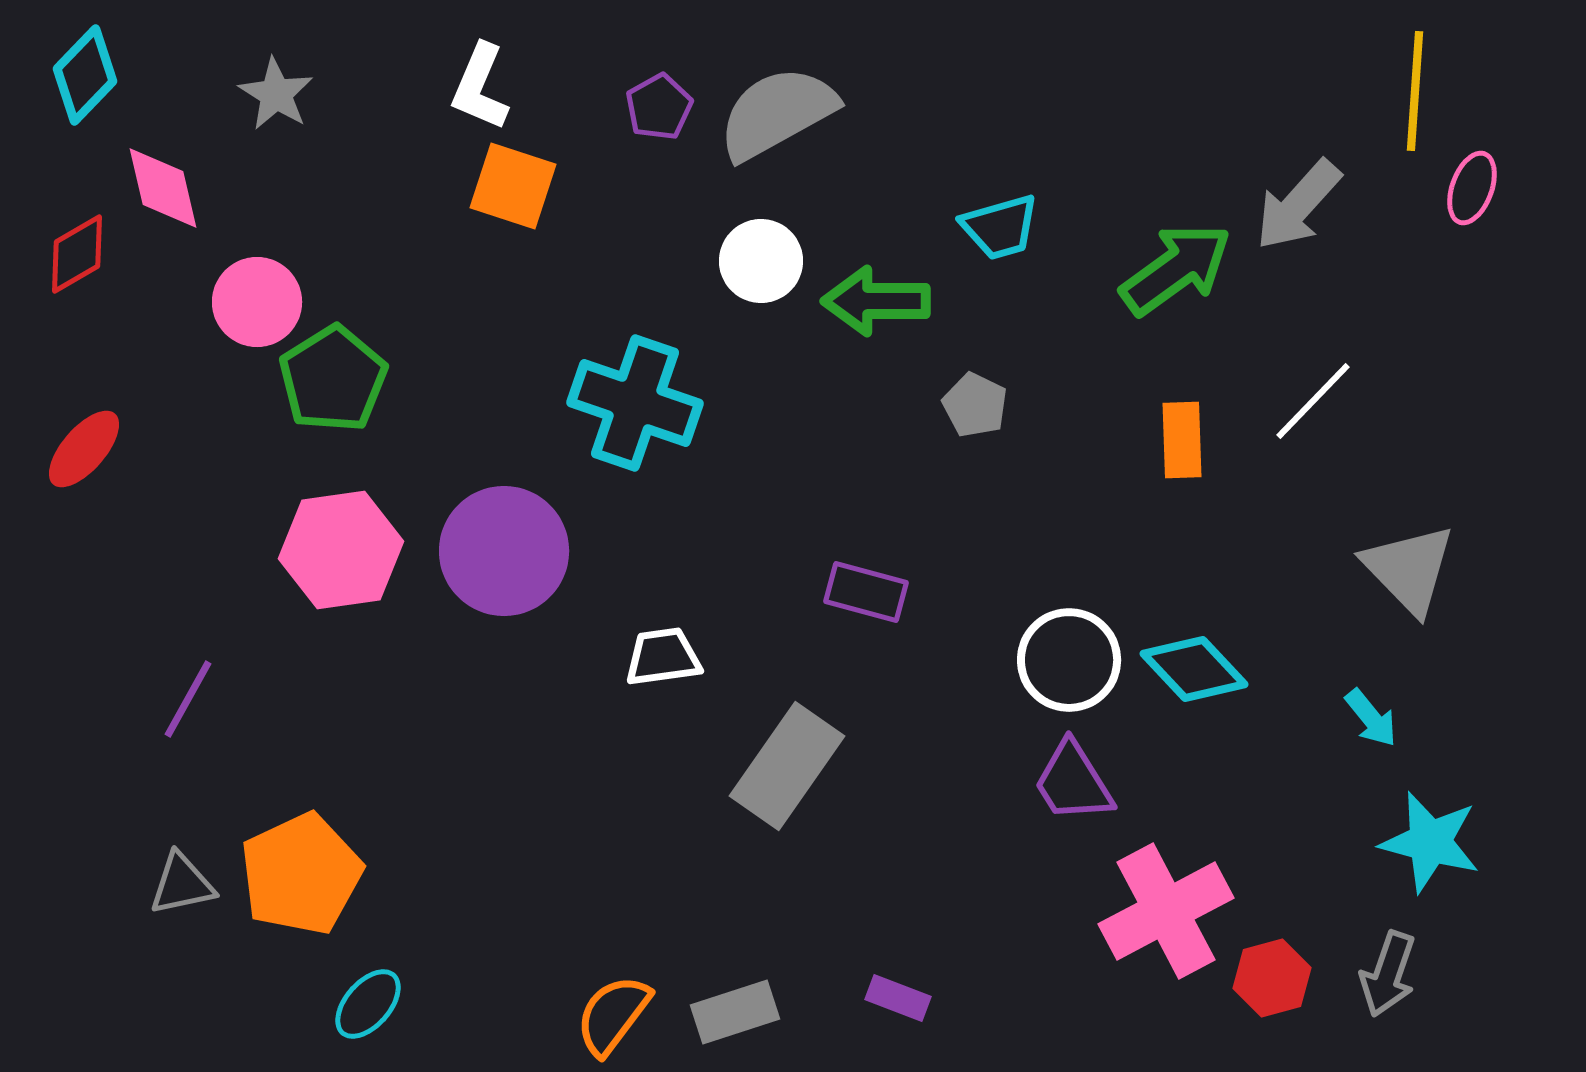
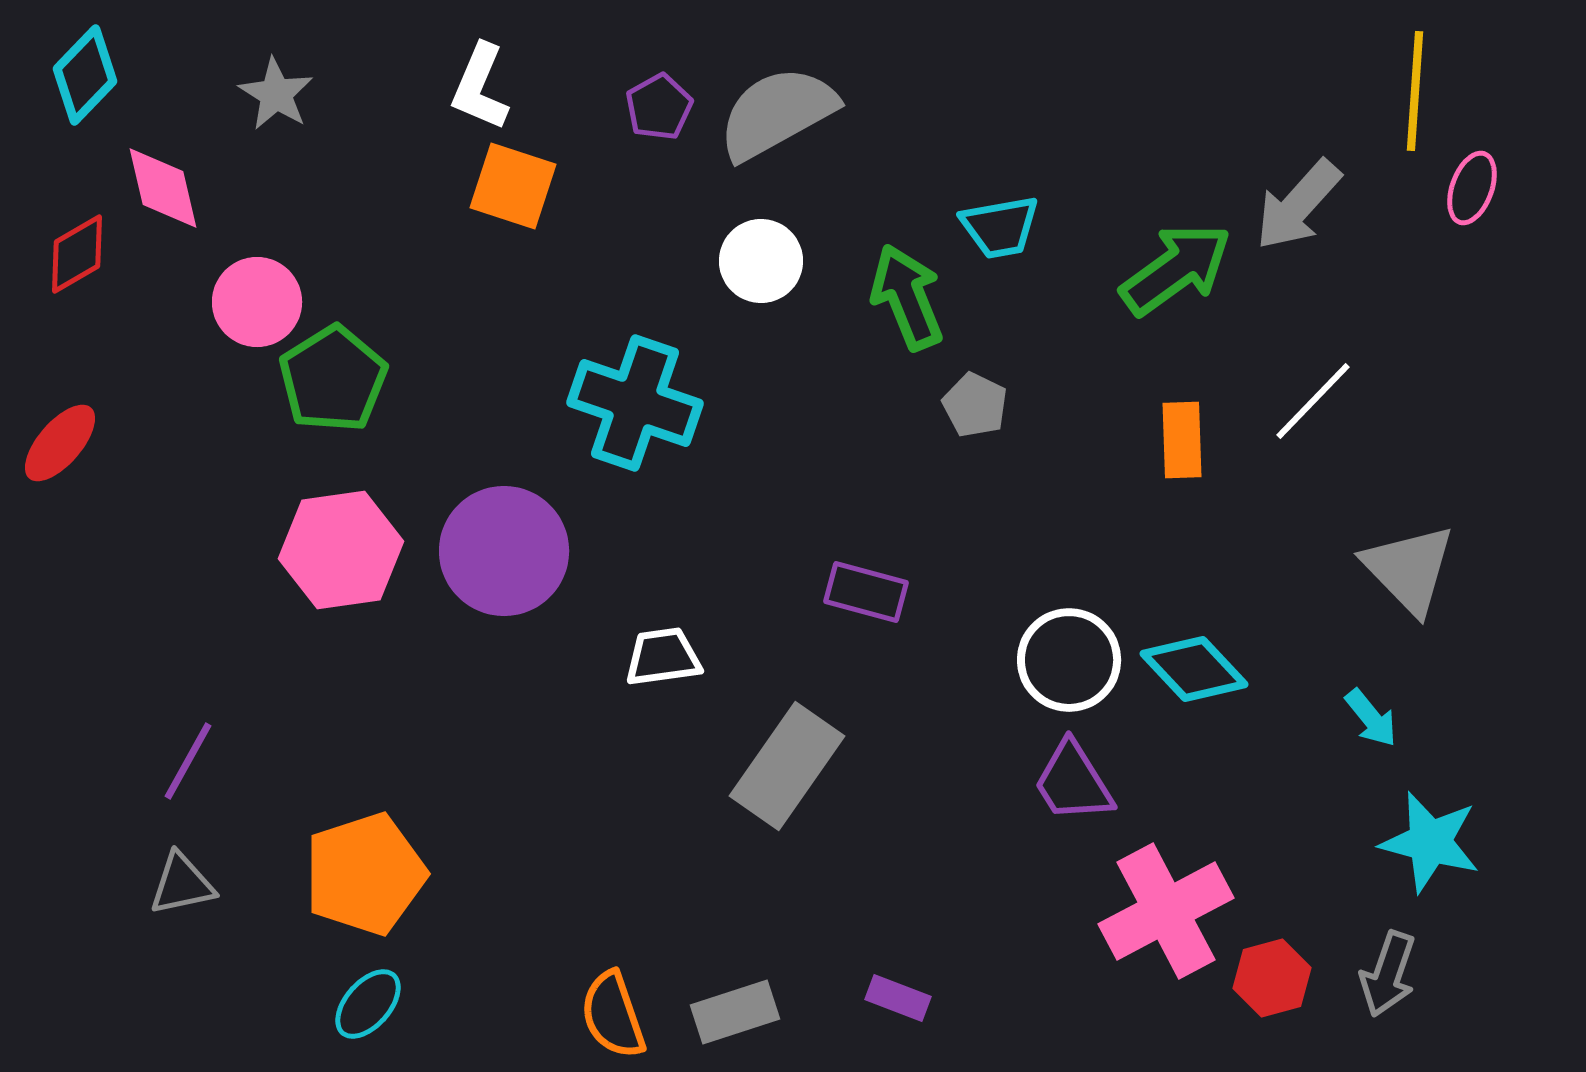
cyan trapezoid at (1000, 227): rotated 6 degrees clockwise
green arrow at (876, 301): moved 31 px right, 4 px up; rotated 68 degrees clockwise
red ellipse at (84, 449): moved 24 px left, 6 px up
purple line at (188, 699): moved 62 px down
orange pentagon at (301, 874): moved 64 px right; rotated 7 degrees clockwise
orange semicircle at (613, 1015): rotated 56 degrees counterclockwise
